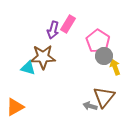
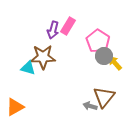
pink rectangle: moved 2 px down
yellow arrow: moved 4 px up; rotated 21 degrees counterclockwise
